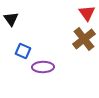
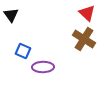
red triangle: rotated 12 degrees counterclockwise
black triangle: moved 4 px up
brown cross: rotated 20 degrees counterclockwise
